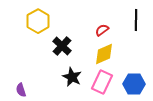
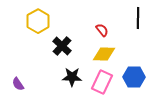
black line: moved 2 px right, 2 px up
red semicircle: rotated 88 degrees clockwise
yellow diamond: rotated 25 degrees clockwise
black star: rotated 24 degrees counterclockwise
blue hexagon: moved 7 px up
purple semicircle: moved 3 px left, 6 px up; rotated 16 degrees counterclockwise
